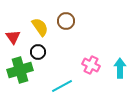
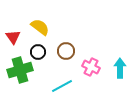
brown circle: moved 30 px down
yellow semicircle: rotated 18 degrees counterclockwise
pink cross: moved 2 px down
